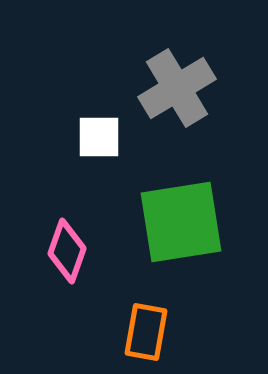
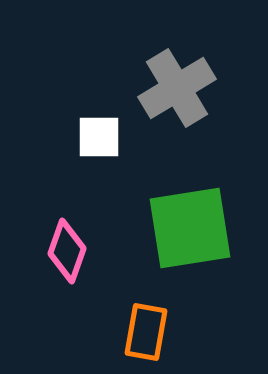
green square: moved 9 px right, 6 px down
